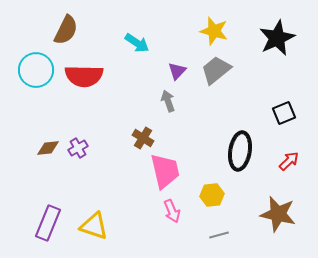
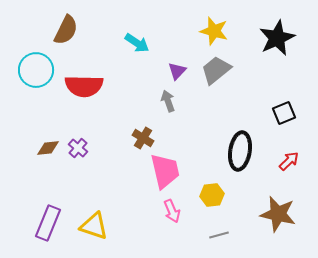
red semicircle: moved 10 px down
purple cross: rotated 18 degrees counterclockwise
